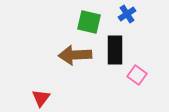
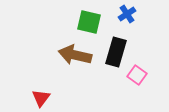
black rectangle: moved 1 px right, 2 px down; rotated 16 degrees clockwise
brown arrow: rotated 16 degrees clockwise
